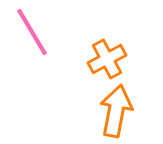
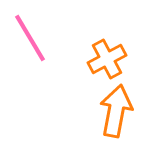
pink line: moved 2 px left, 6 px down
